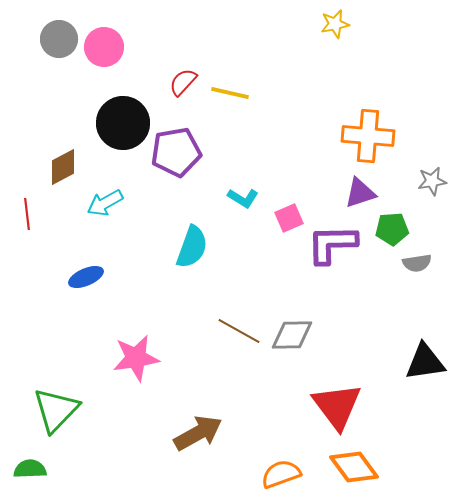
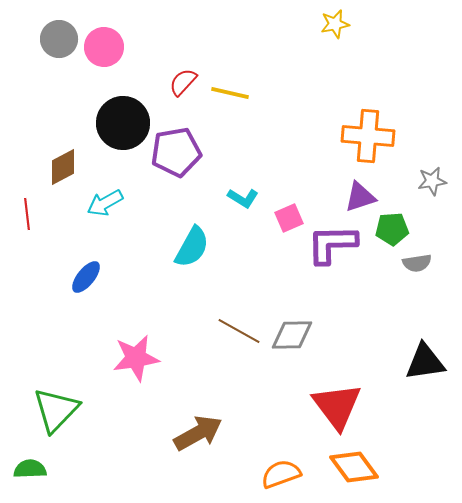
purple triangle: moved 4 px down
cyan semicircle: rotated 9 degrees clockwise
blue ellipse: rotated 28 degrees counterclockwise
